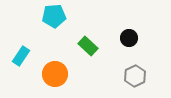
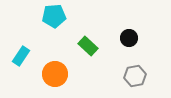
gray hexagon: rotated 15 degrees clockwise
